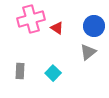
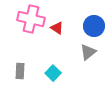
pink cross: rotated 28 degrees clockwise
